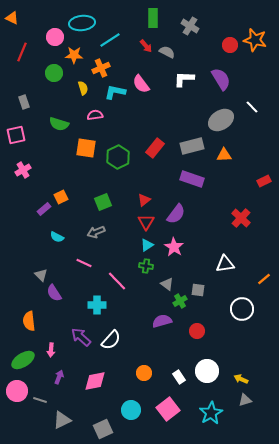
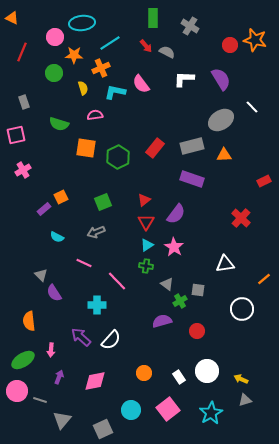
cyan line at (110, 40): moved 3 px down
gray triangle at (62, 420): rotated 24 degrees counterclockwise
